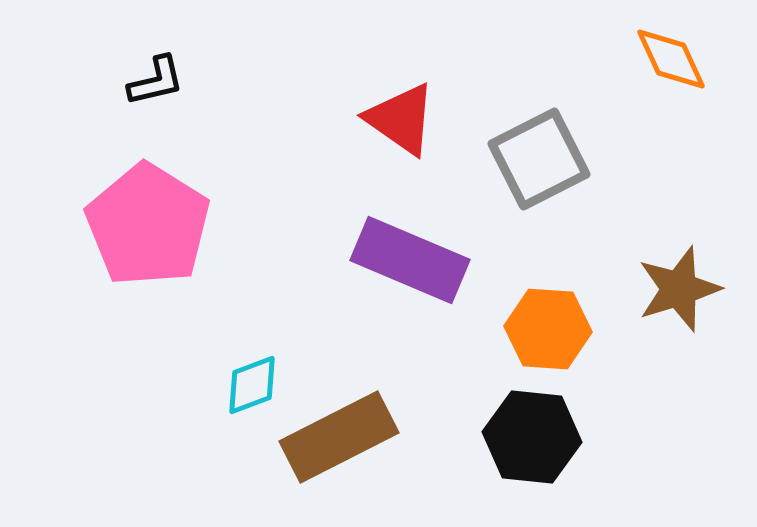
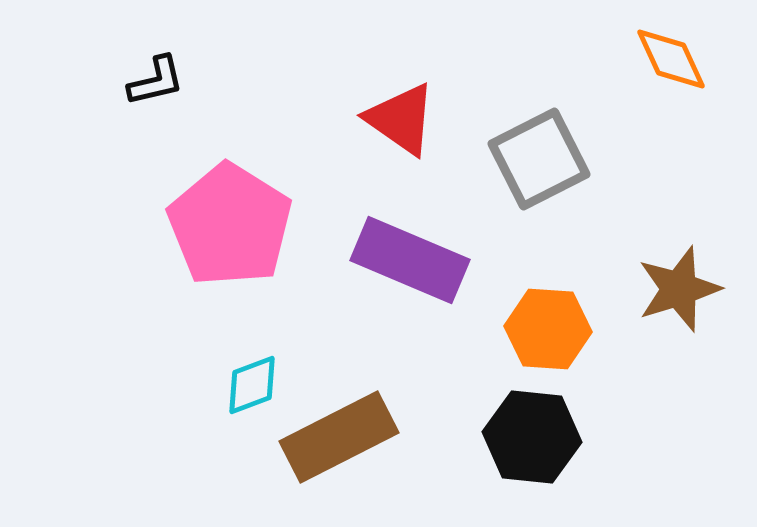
pink pentagon: moved 82 px right
